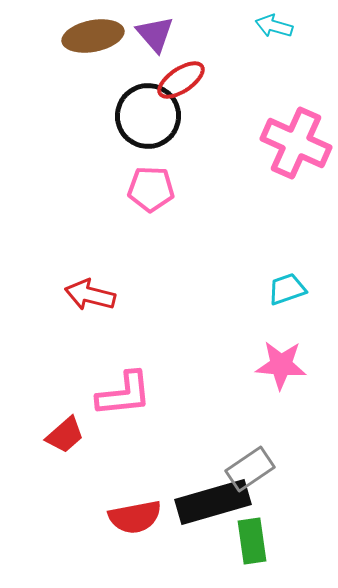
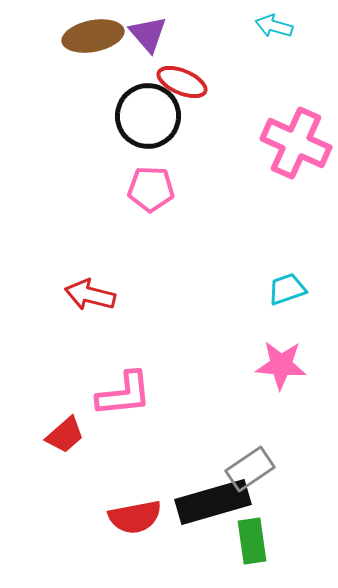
purple triangle: moved 7 px left
red ellipse: moved 1 px right, 2 px down; rotated 57 degrees clockwise
